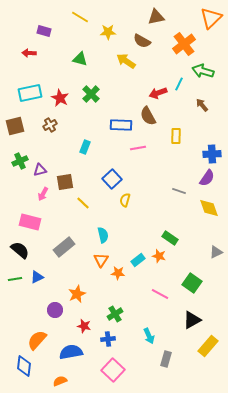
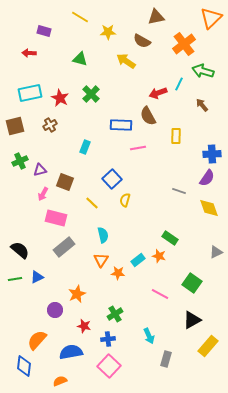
brown square at (65, 182): rotated 30 degrees clockwise
yellow line at (83, 203): moved 9 px right
pink rectangle at (30, 222): moved 26 px right, 4 px up
pink square at (113, 370): moved 4 px left, 4 px up
